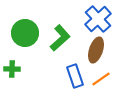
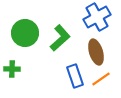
blue cross: moved 1 px left, 2 px up; rotated 12 degrees clockwise
brown ellipse: moved 2 px down; rotated 35 degrees counterclockwise
